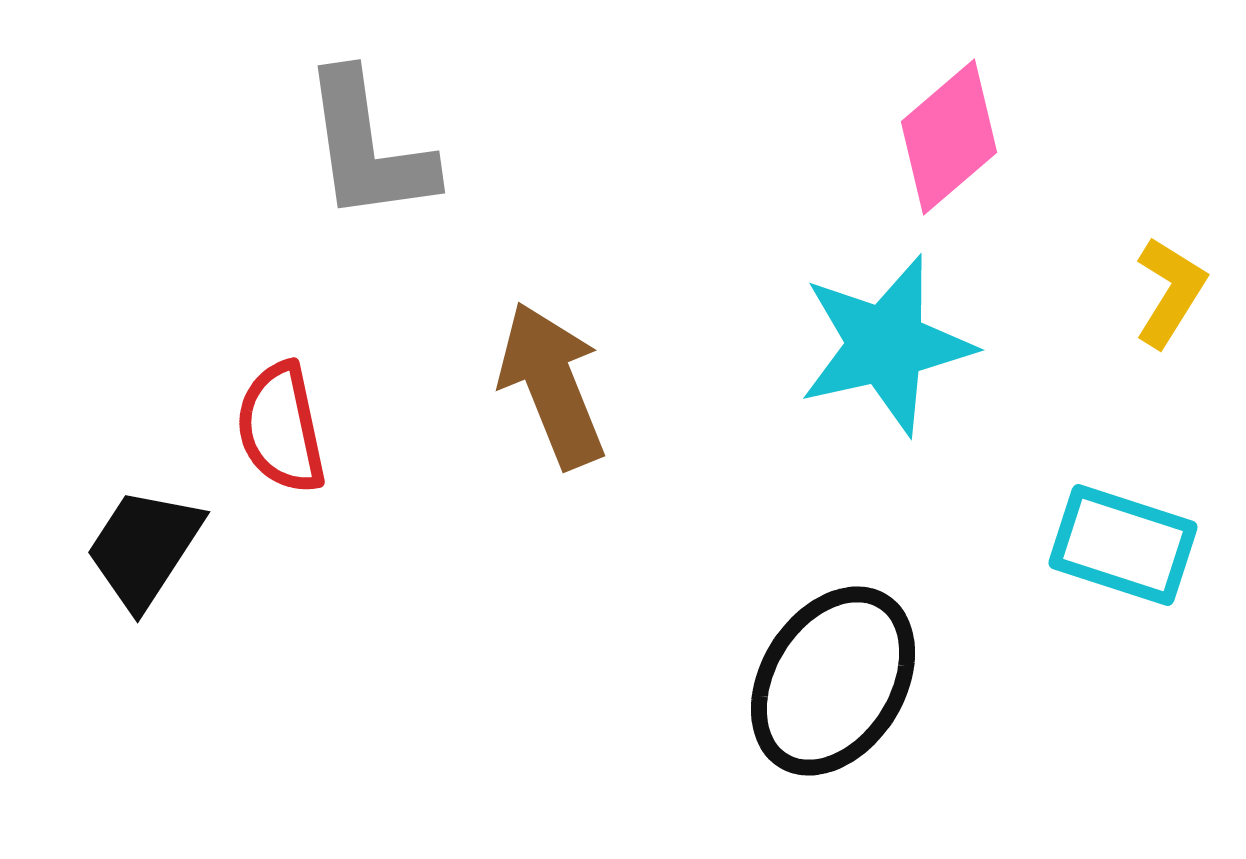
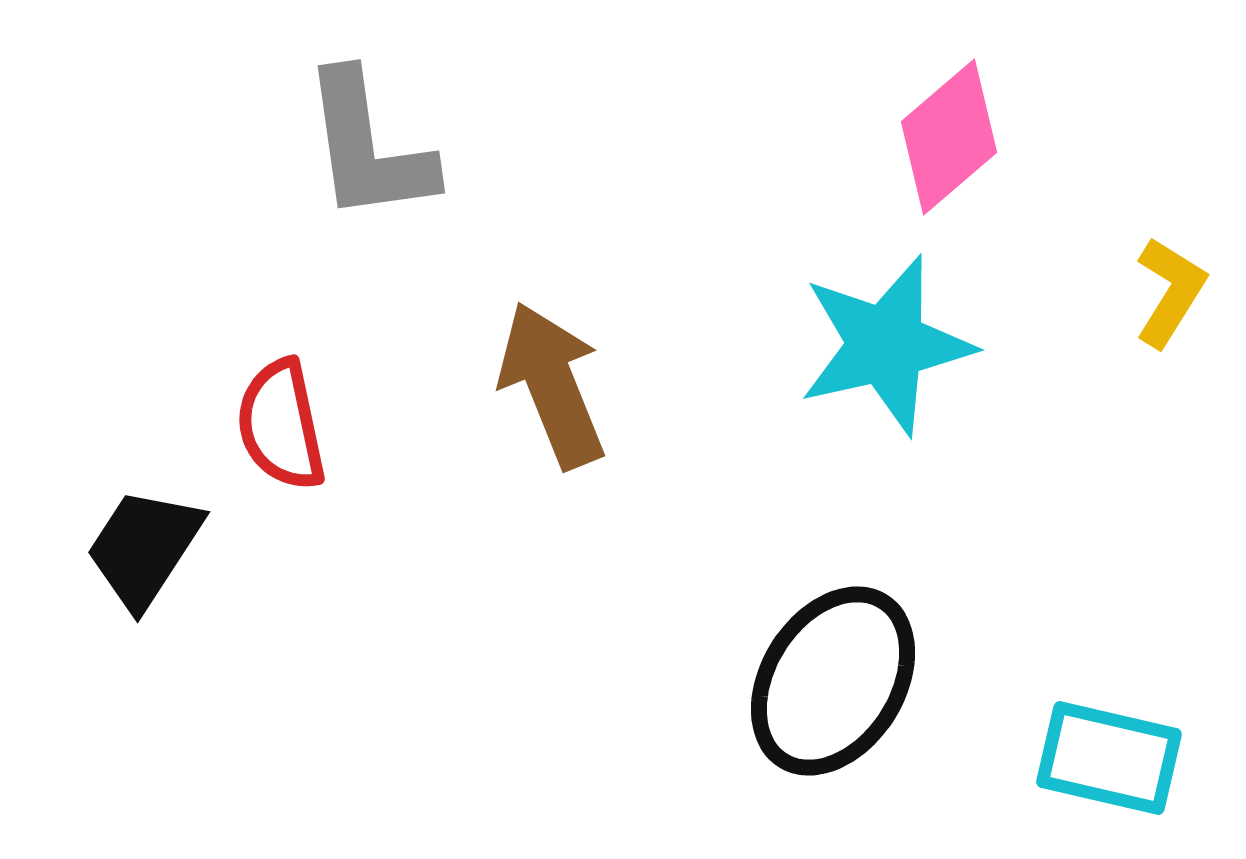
red semicircle: moved 3 px up
cyan rectangle: moved 14 px left, 213 px down; rotated 5 degrees counterclockwise
